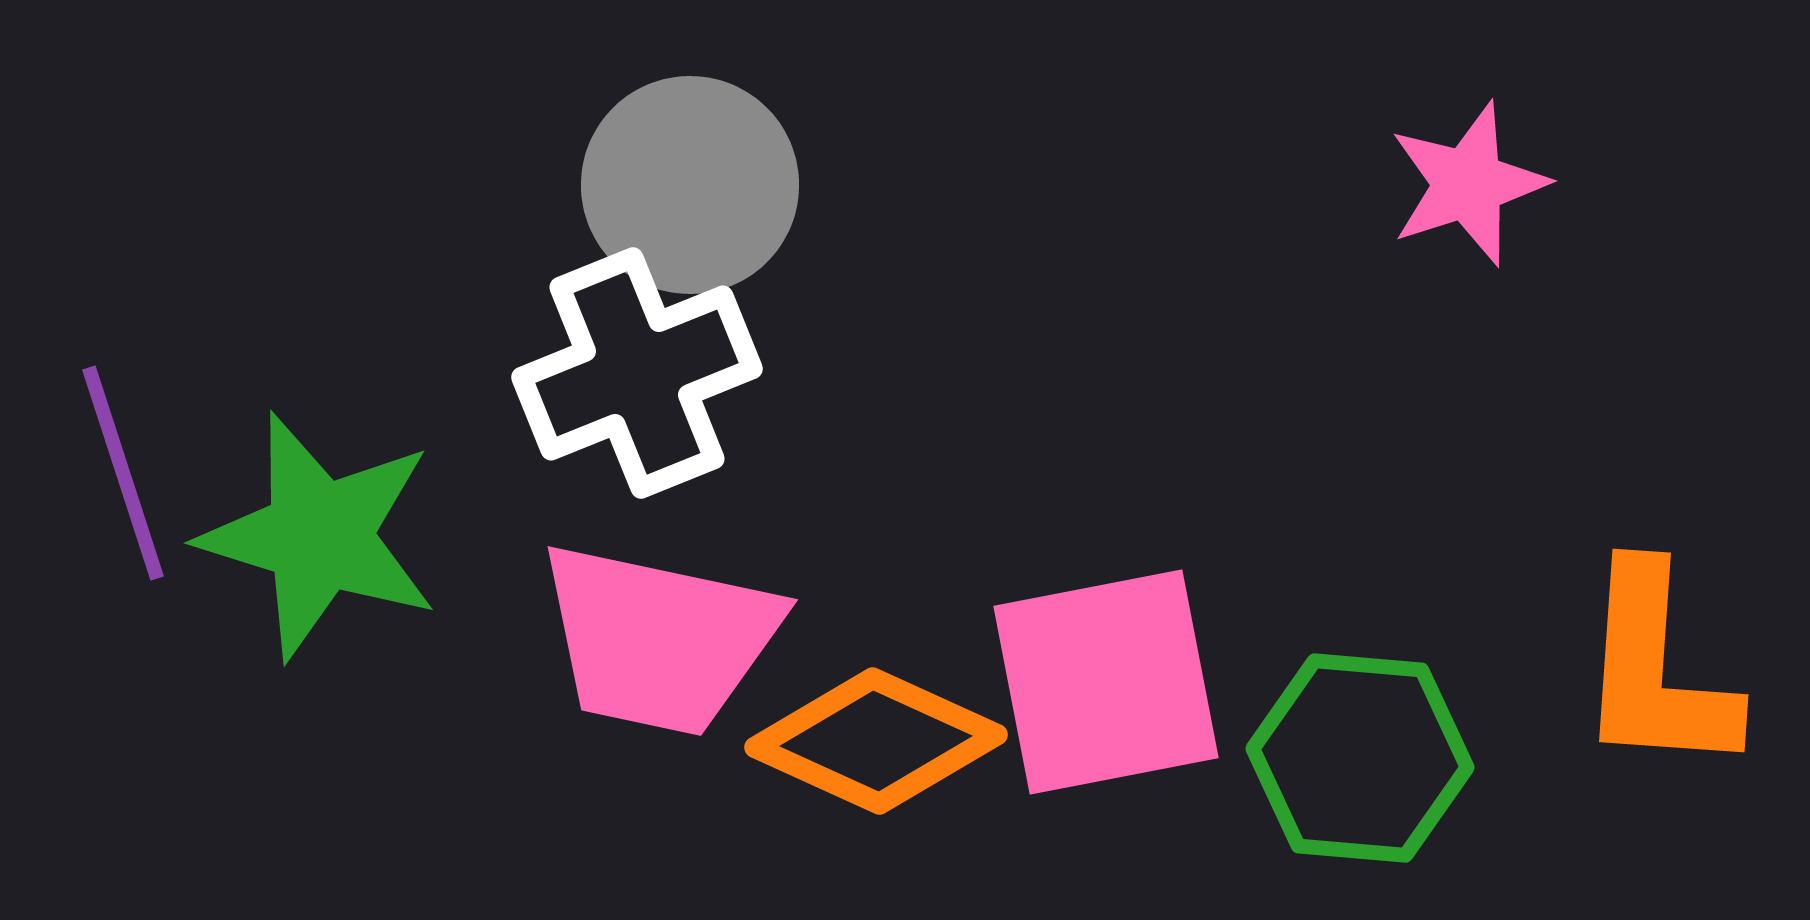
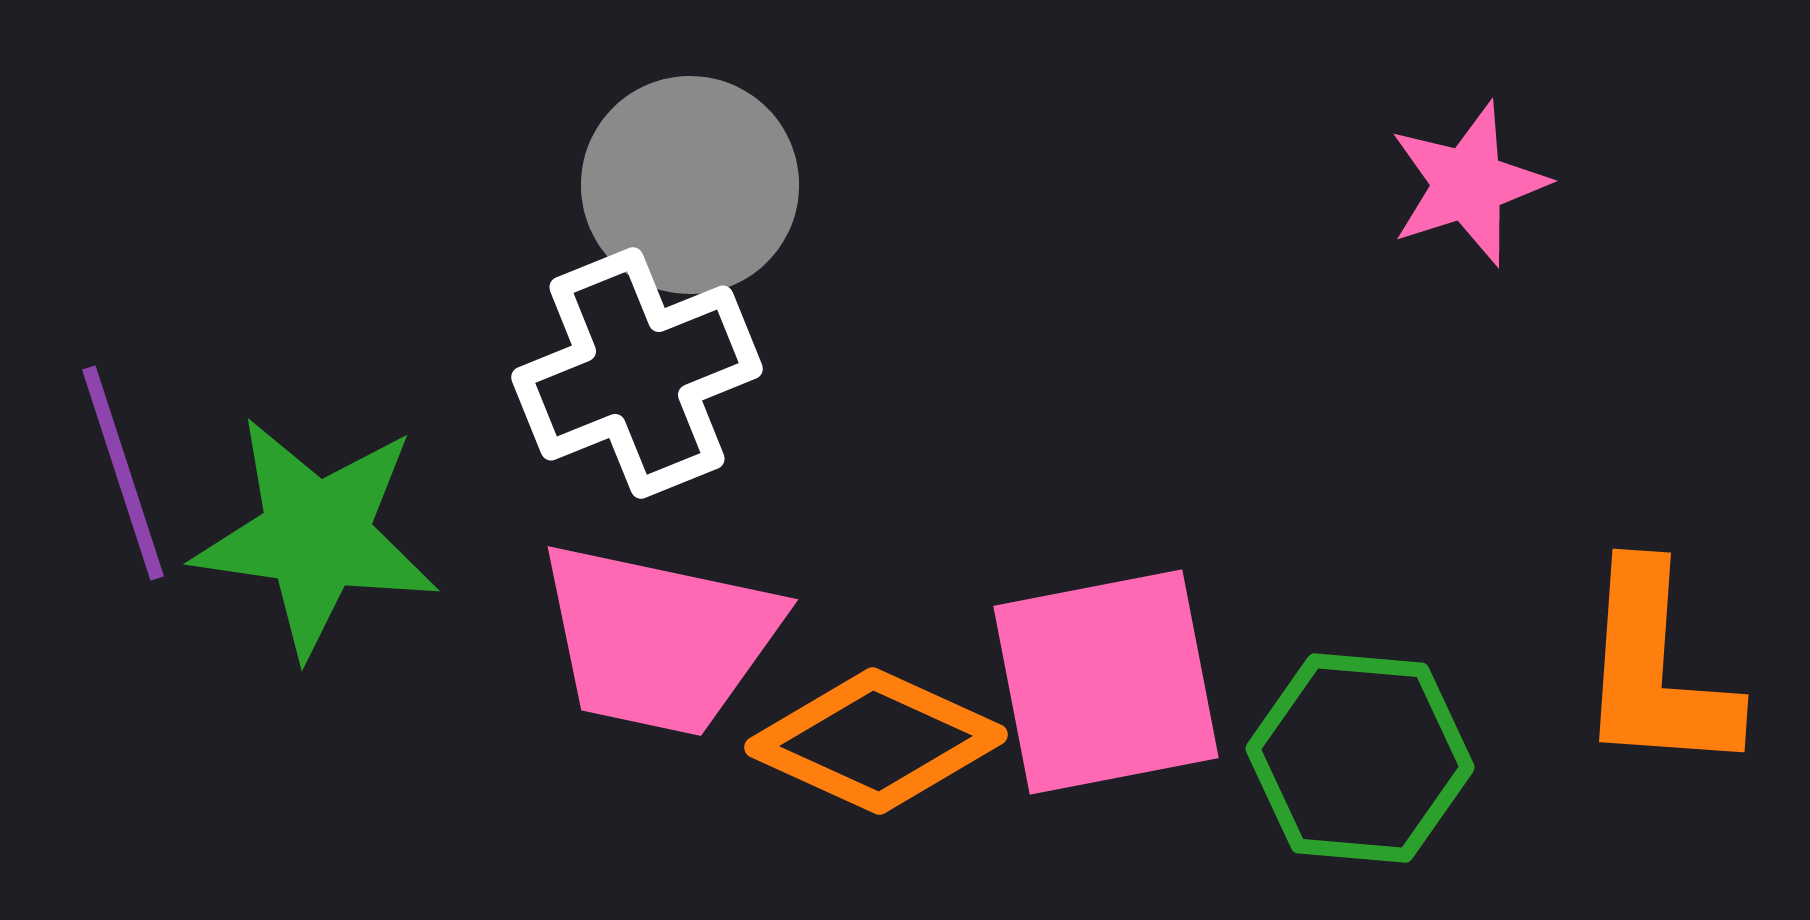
green star: moved 3 px left; rotated 9 degrees counterclockwise
